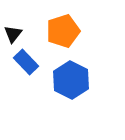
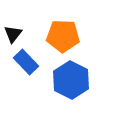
orange pentagon: moved 5 px down; rotated 20 degrees clockwise
